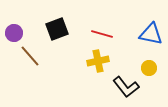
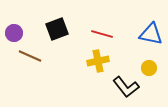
brown line: rotated 25 degrees counterclockwise
